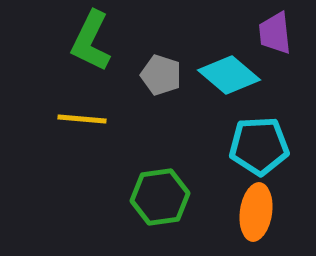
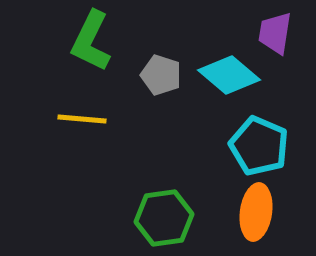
purple trapezoid: rotated 15 degrees clockwise
cyan pentagon: rotated 26 degrees clockwise
green hexagon: moved 4 px right, 21 px down
